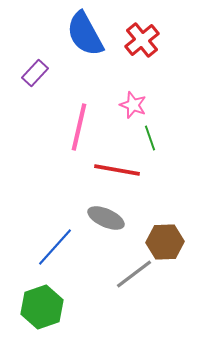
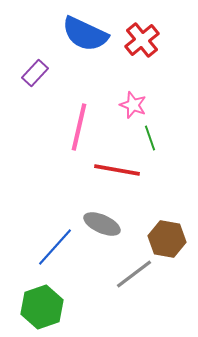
blue semicircle: rotated 36 degrees counterclockwise
gray ellipse: moved 4 px left, 6 px down
brown hexagon: moved 2 px right, 3 px up; rotated 12 degrees clockwise
